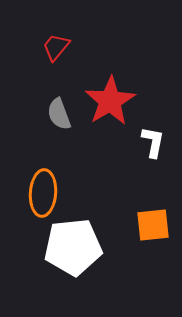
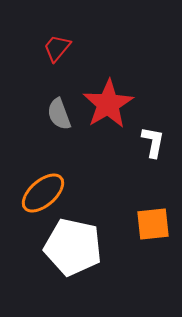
red trapezoid: moved 1 px right, 1 px down
red star: moved 2 px left, 3 px down
orange ellipse: rotated 45 degrees clockwise
orange square: moved 1 px up
white pentagon: rotated 18 degrees clockwise
